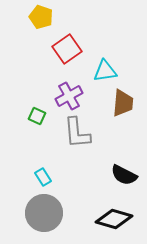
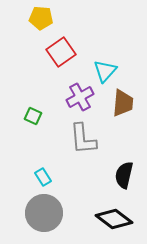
yellow pentagon: moved 1 px down; rotated 15 degrees counterclockwise
red square: moved 6 px left, 3 px down
cyan triangle: rotated 40 degrees counterclockwise
purple cross: moved 11 px right, 1 px down
green square: moved 4 px left
gray L-shape: moved 6 px right, 6 px down
black semicircle: rotated 76 degrees clockwise
black diamond: rotated 21 degrees clockwise
